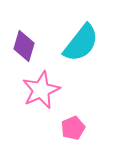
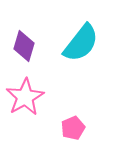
pink star: moved 16 px left, 7 px down; rotated 6 degrees counterclockwise
